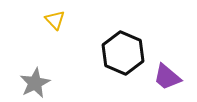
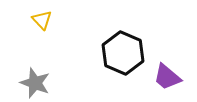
yellow triangle: moved 13 px left
gray star: rotated 24 degrees counterclockwise
